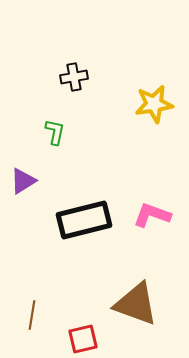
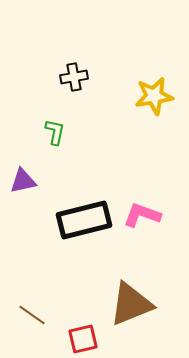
yellow star: moved 8 px up
purple triangle: rotated 20 degrees clockwise
pink L-shape: moved 10 px left
brown triangle: moved 5 px left; rotated 42 degrees counterclockwise
brown line: rotated 64 degrees counterclockwise
